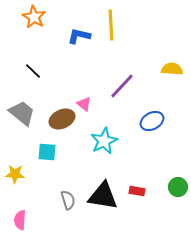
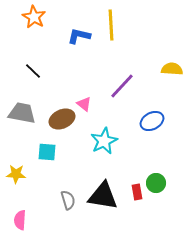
gray trapezoid: rotated 28 degrees counterclockwise
yellow star: moved 1 px right
green circle: moved 22 px left, 4 px up
red rectangle: moved 1 px down; rotated 70 degrees clockwise
